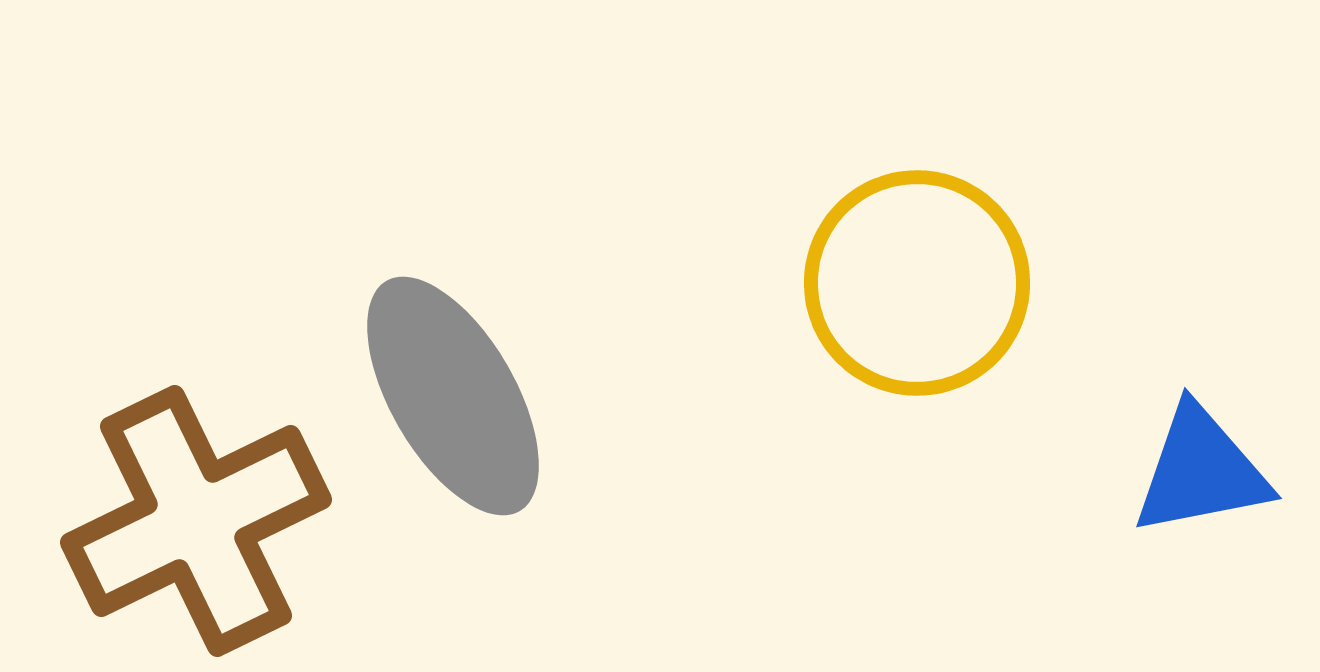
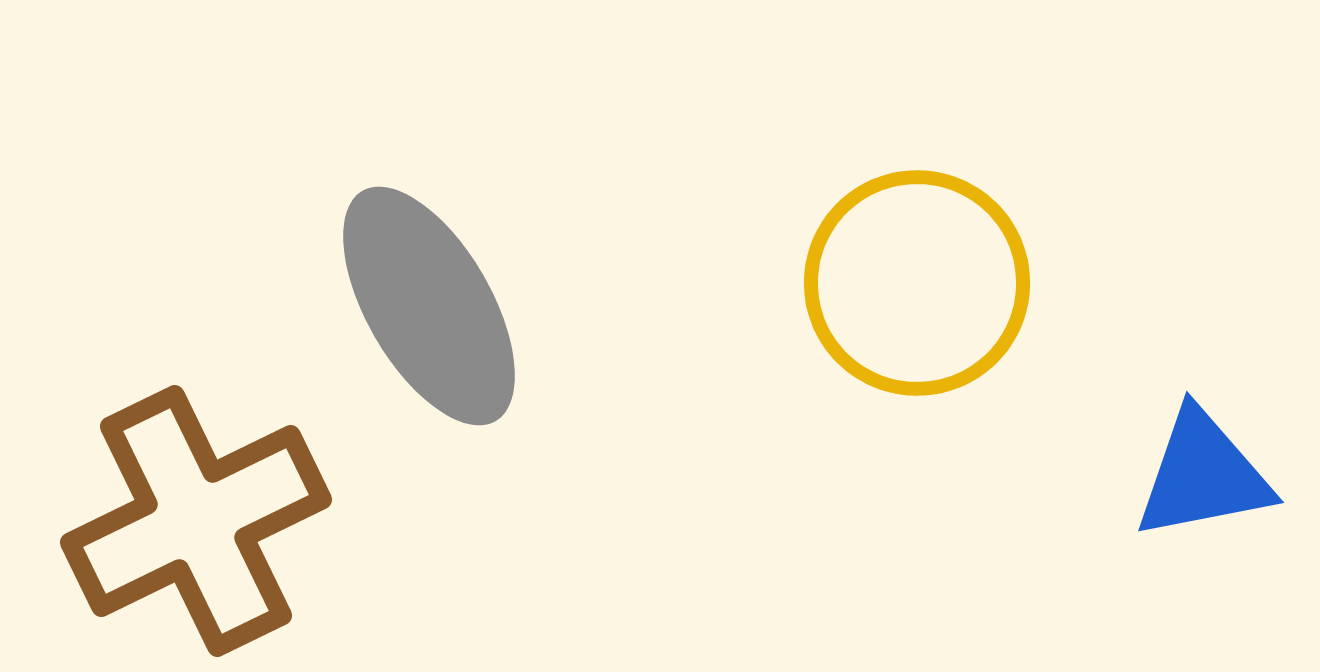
gray ellipse: moved 24 px left, 90 px up
blue triangle: moved 2 px right, 4 px down
